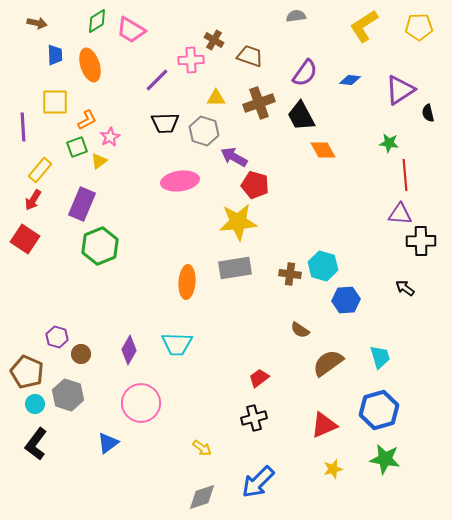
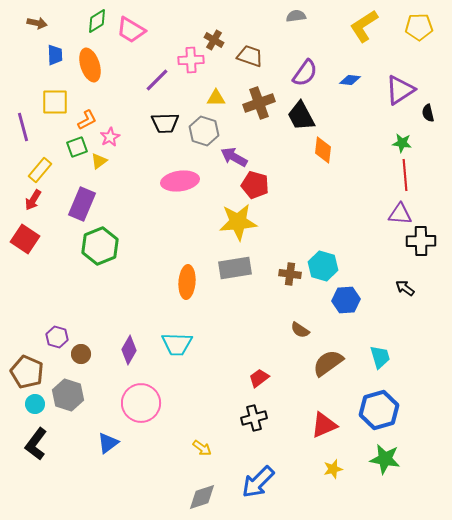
purple line at (23, 127): rotated 12 degrees counterclockwise
green star at (389, 143): moved 13 px right
orange diamond at (323, 150): rotated 36 degrees clockwise
